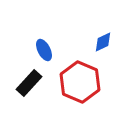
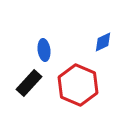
blue ellipse: rotated 20 degrees clockwise
red hexagon: moved 2 px left, 3 px down
